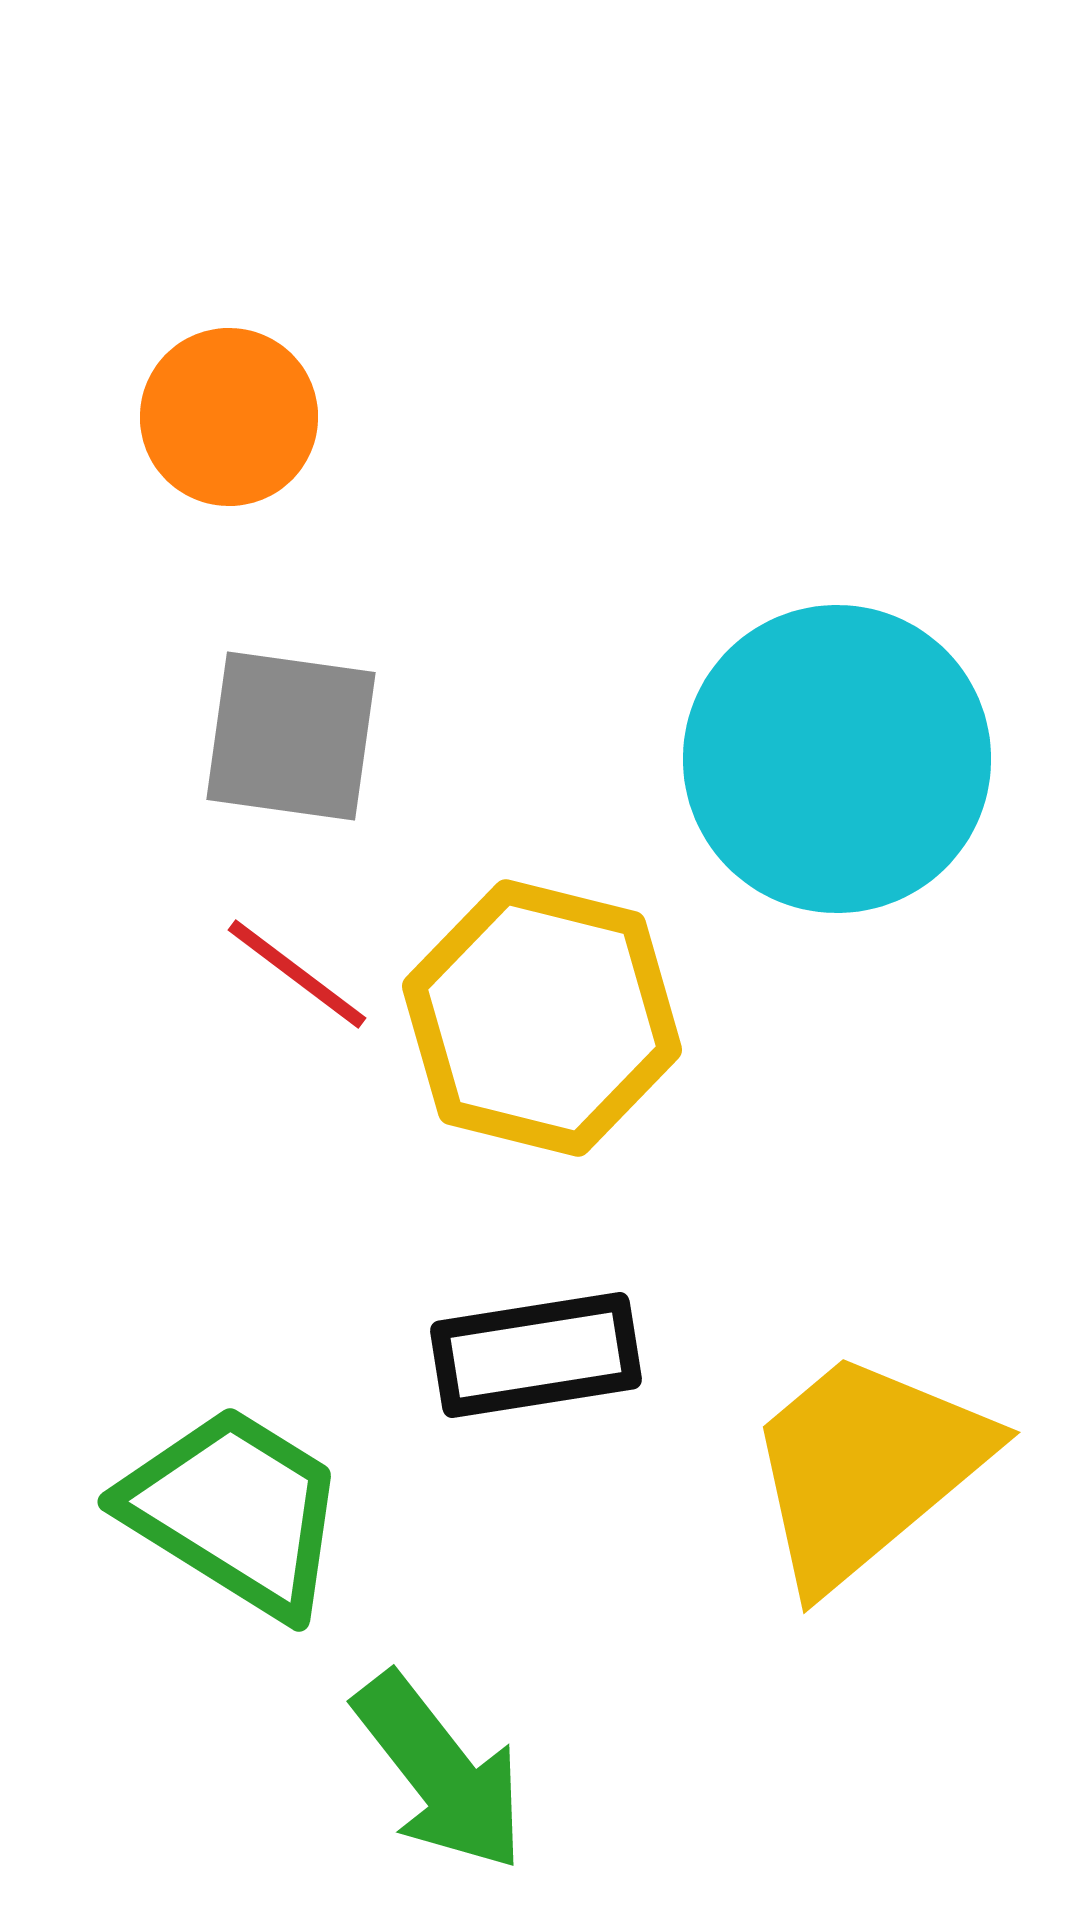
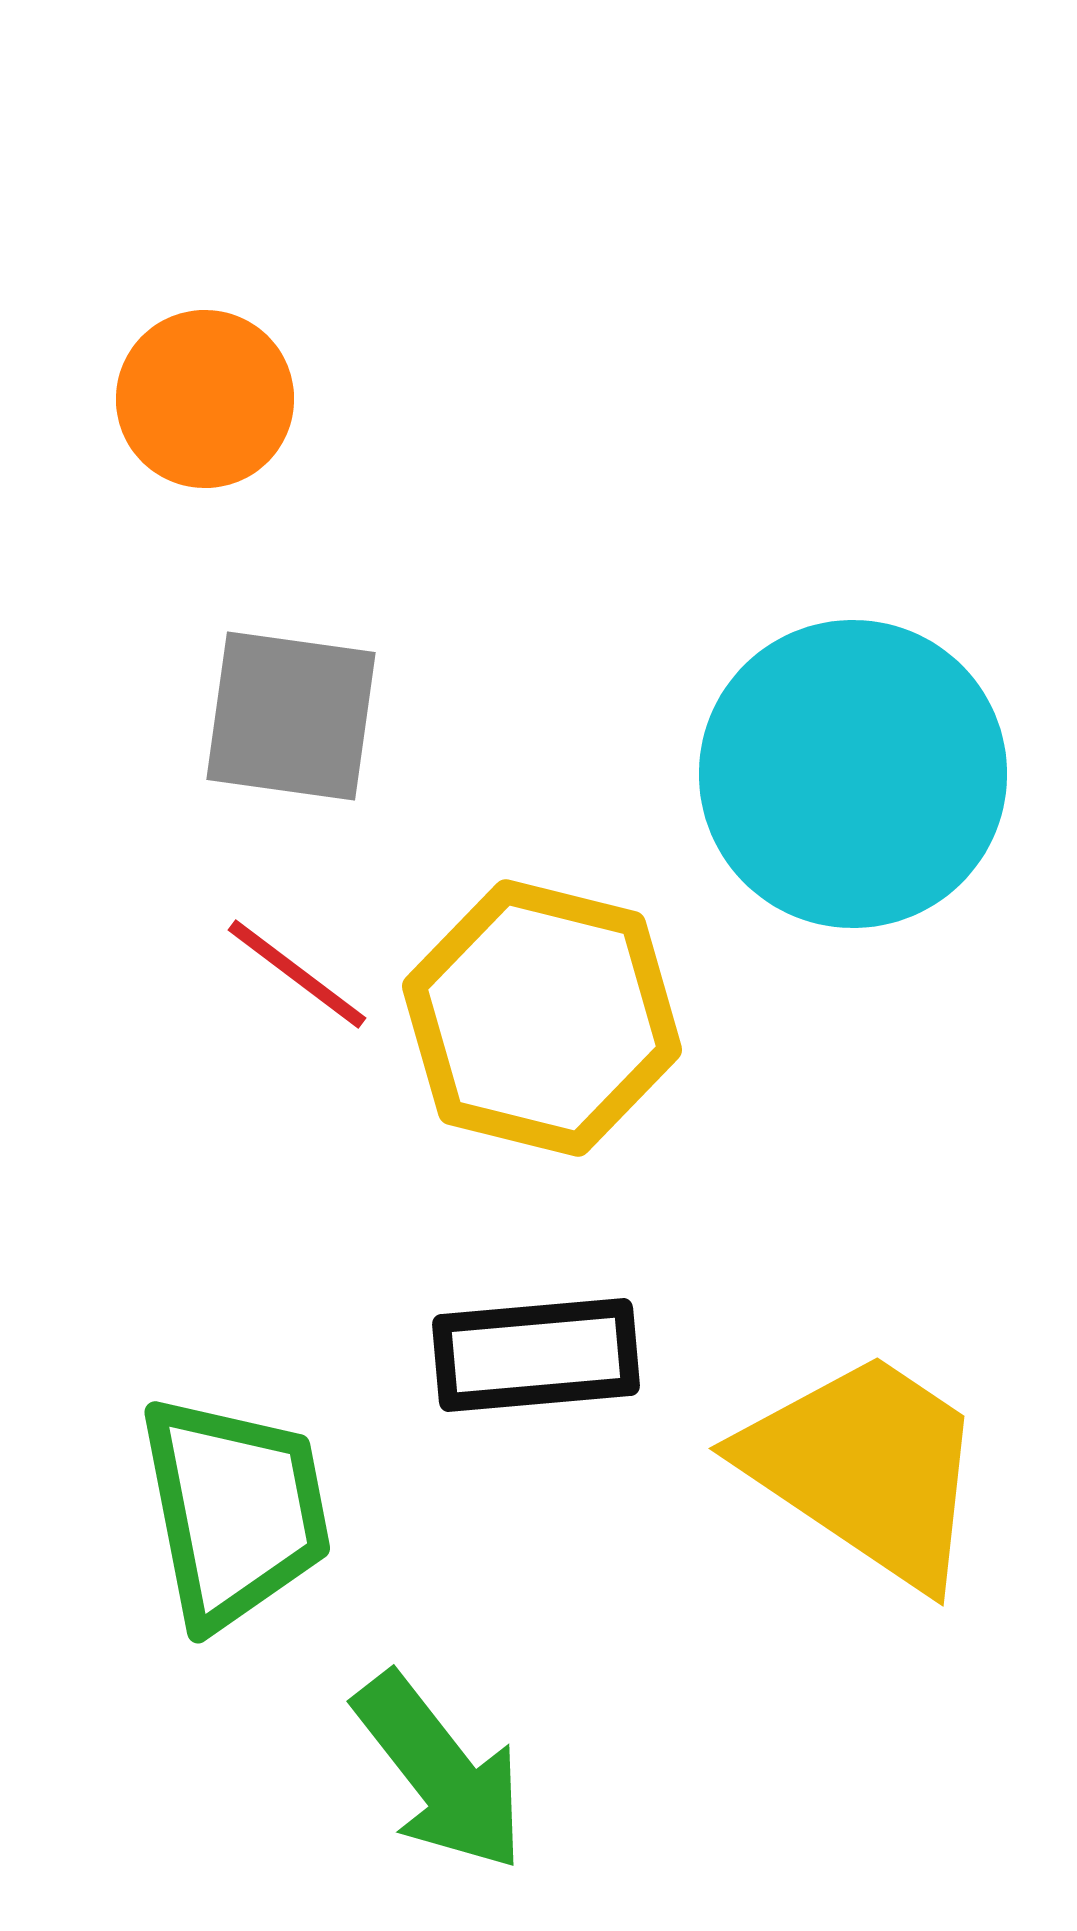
orange circle: moved 24 px left, 18 px up
gray square: moved 20 px up
cyan circle: moved 16 px right, 15 px down
black rectangle: rotated 4 degrees clockwise
yellow trapezoid: rotated 74 degrees clockwise
green trapezoid: rotated 47 degrees clockwise
